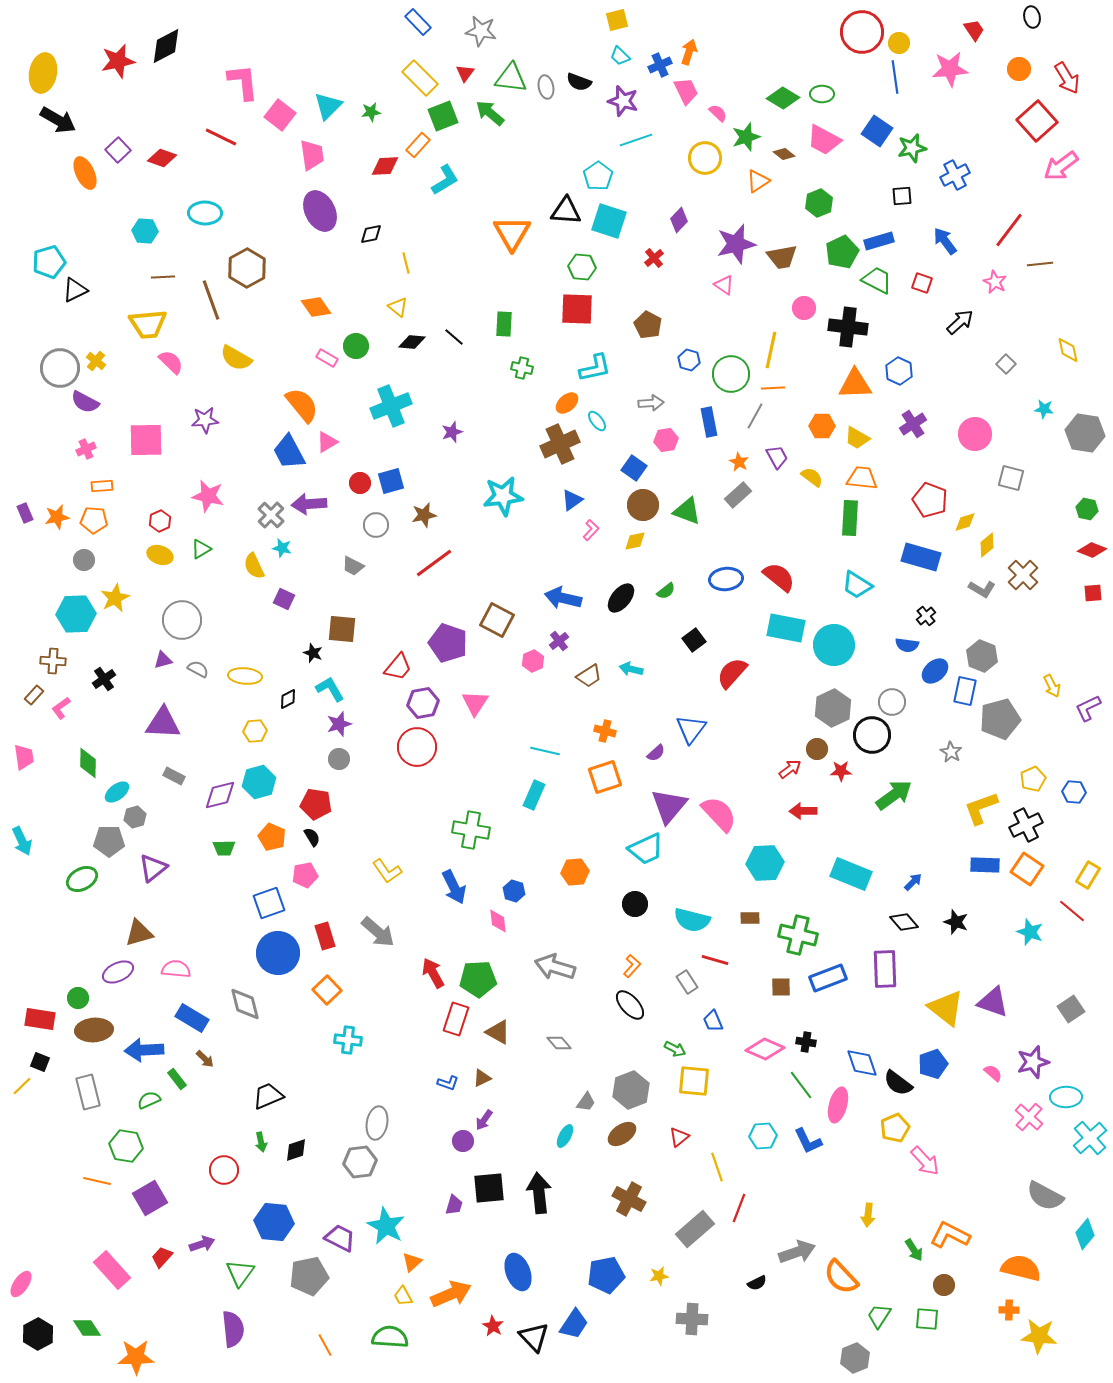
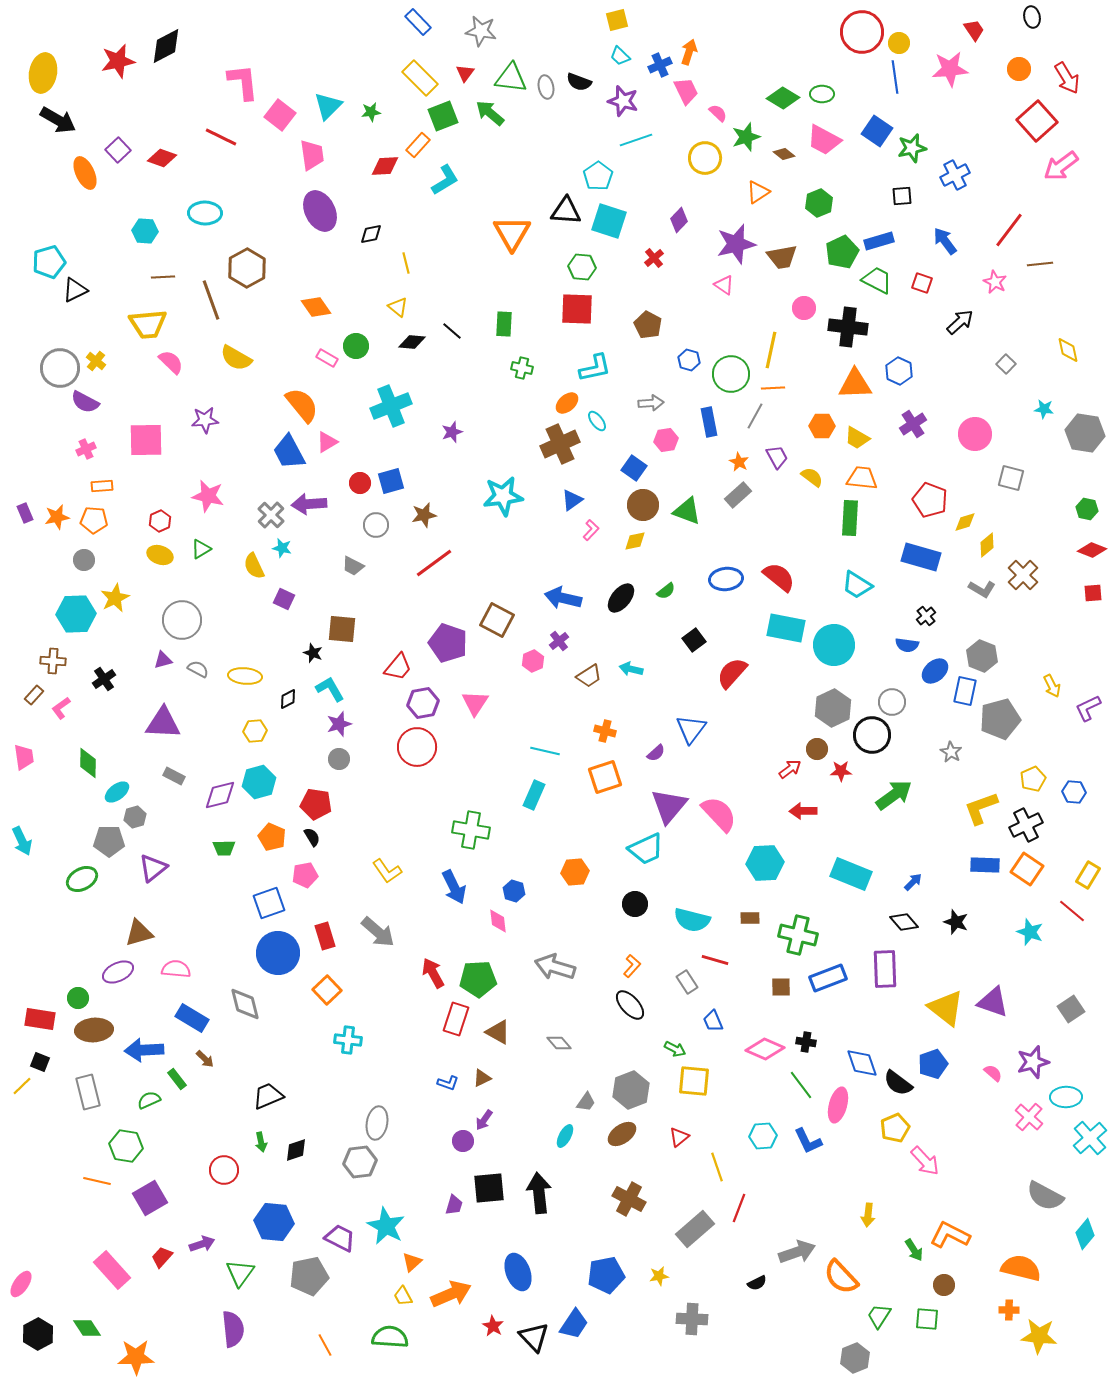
orange triangle at (758, 181): moved 11 px down
black line at (454, 337): moved 2 px left, 6 px up
